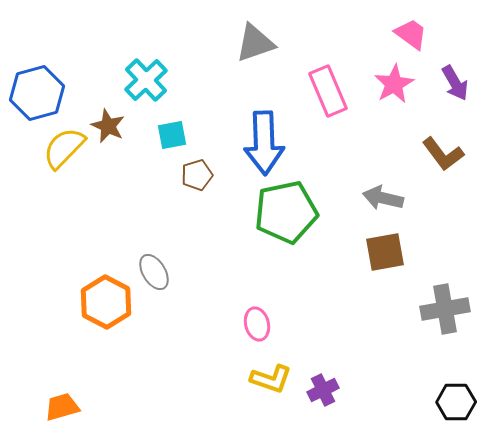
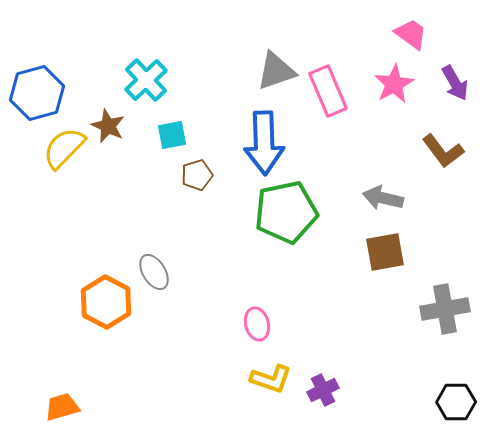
gray triangle: moved 21 px right, 28 px down
brown L-shape: moved 3 px up
